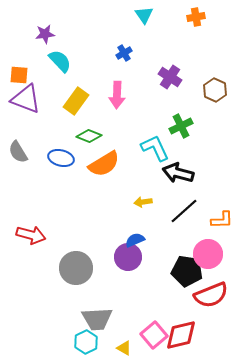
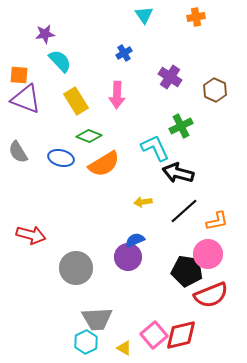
yellow rectangle: rotated 68 degrees counterclockwise
orange L-shape: moved 5 px left, 1 px down; rotated 10 degrees counterclockwise
